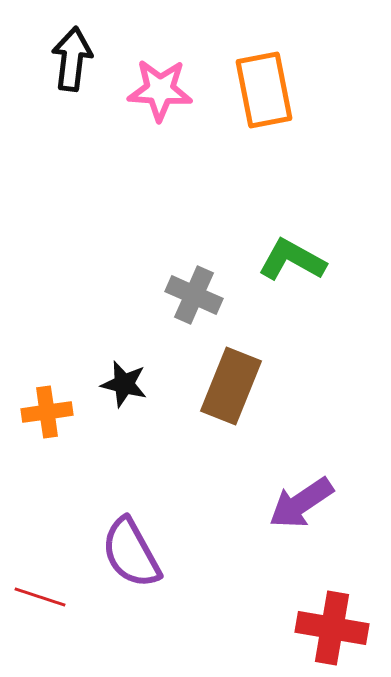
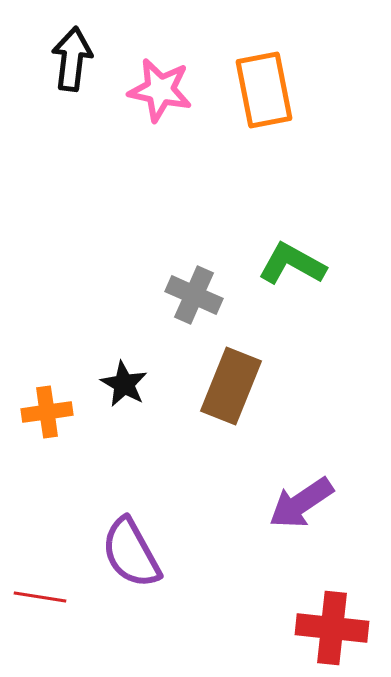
pink star: rotated 8 degrees clockwise
green L-shape: moved 4 px down
black star: rotated 15 degrees clockwise
red line: rotated 9 degrees counterclockwise
red cross: rotated 4 degrees counterclockwise
